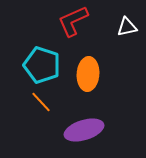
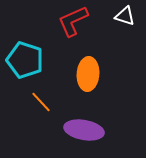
white triangle: moved 2 px left, 11 px up; rotated 30 degrees clockwise
cyan pentagon: moved 17 px left, 5 px up
purple ellipse: rotated 27 degrees clockwise
